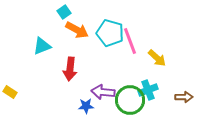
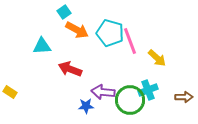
cyan triangle: rotated 18 degrees clockwise
red arrow: rotated 105 degrees clockwise
